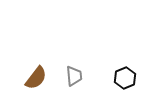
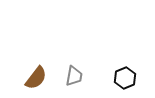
gray trapezoid: rotated 15 degrees clockwise
